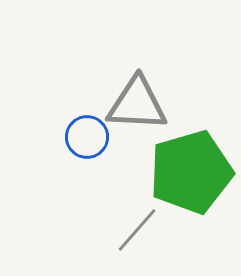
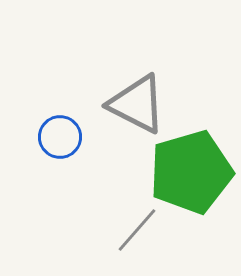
gray triangle: rotated 24 degrees clockwise
blue circle: moved 27 px left
